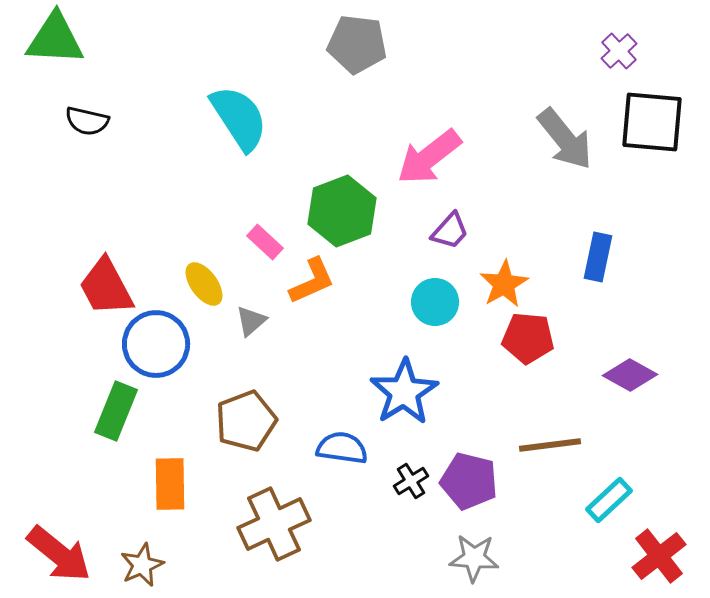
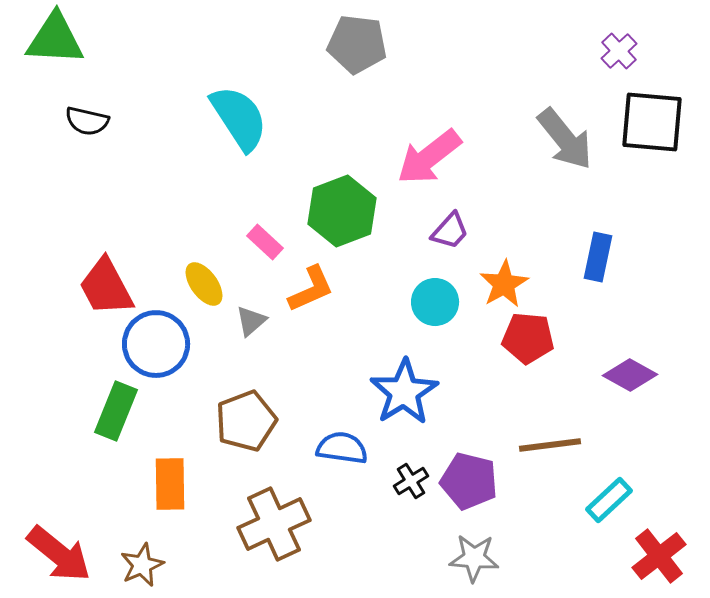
orange L-shape: moved 1 px left, 8 px down
